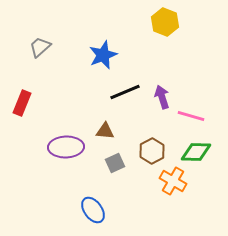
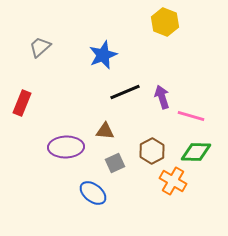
blue ellipse: moved 17 px up; rotated 16 degrees counterclockwise
